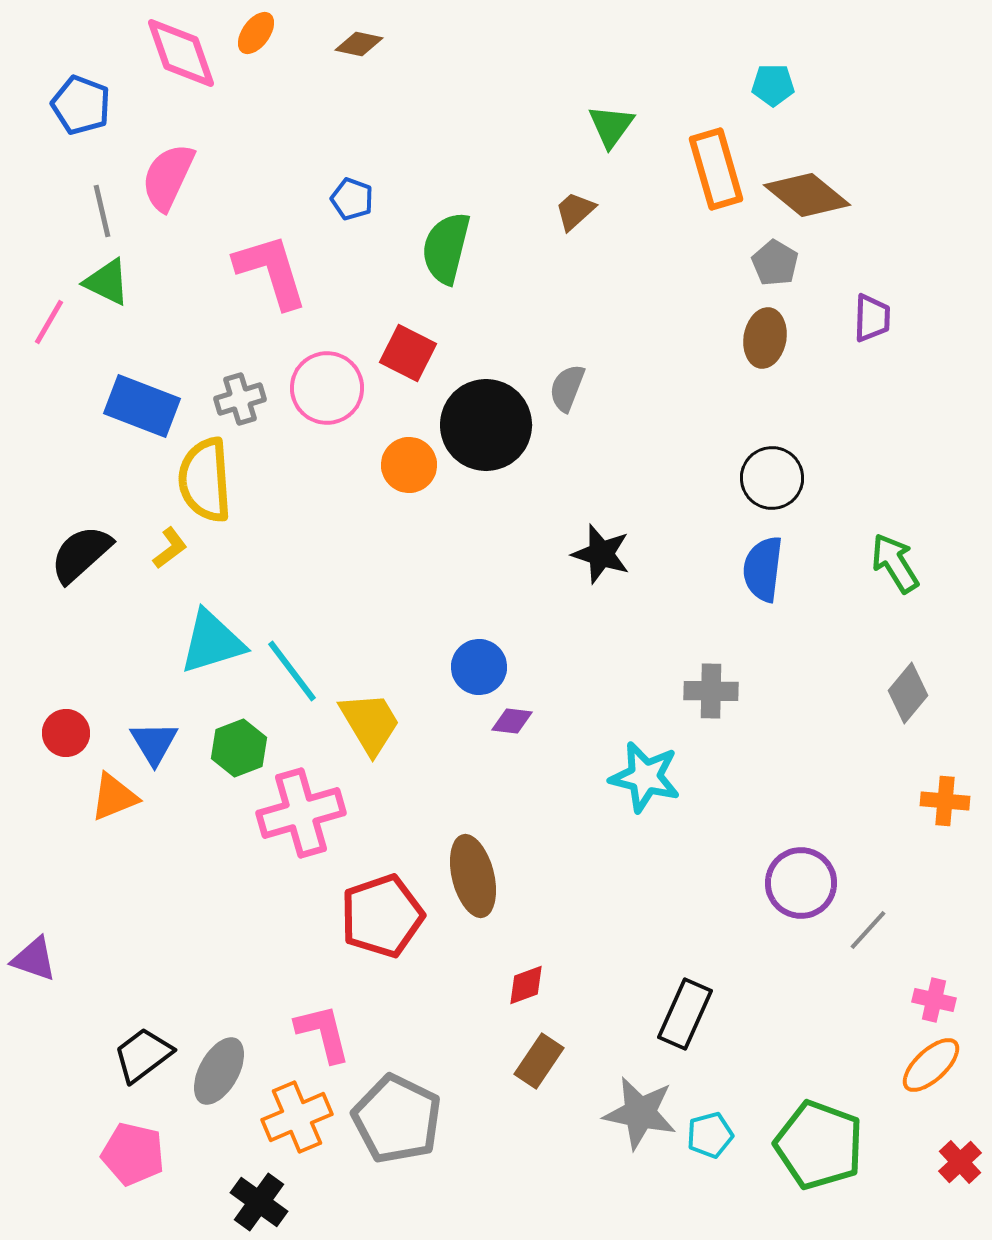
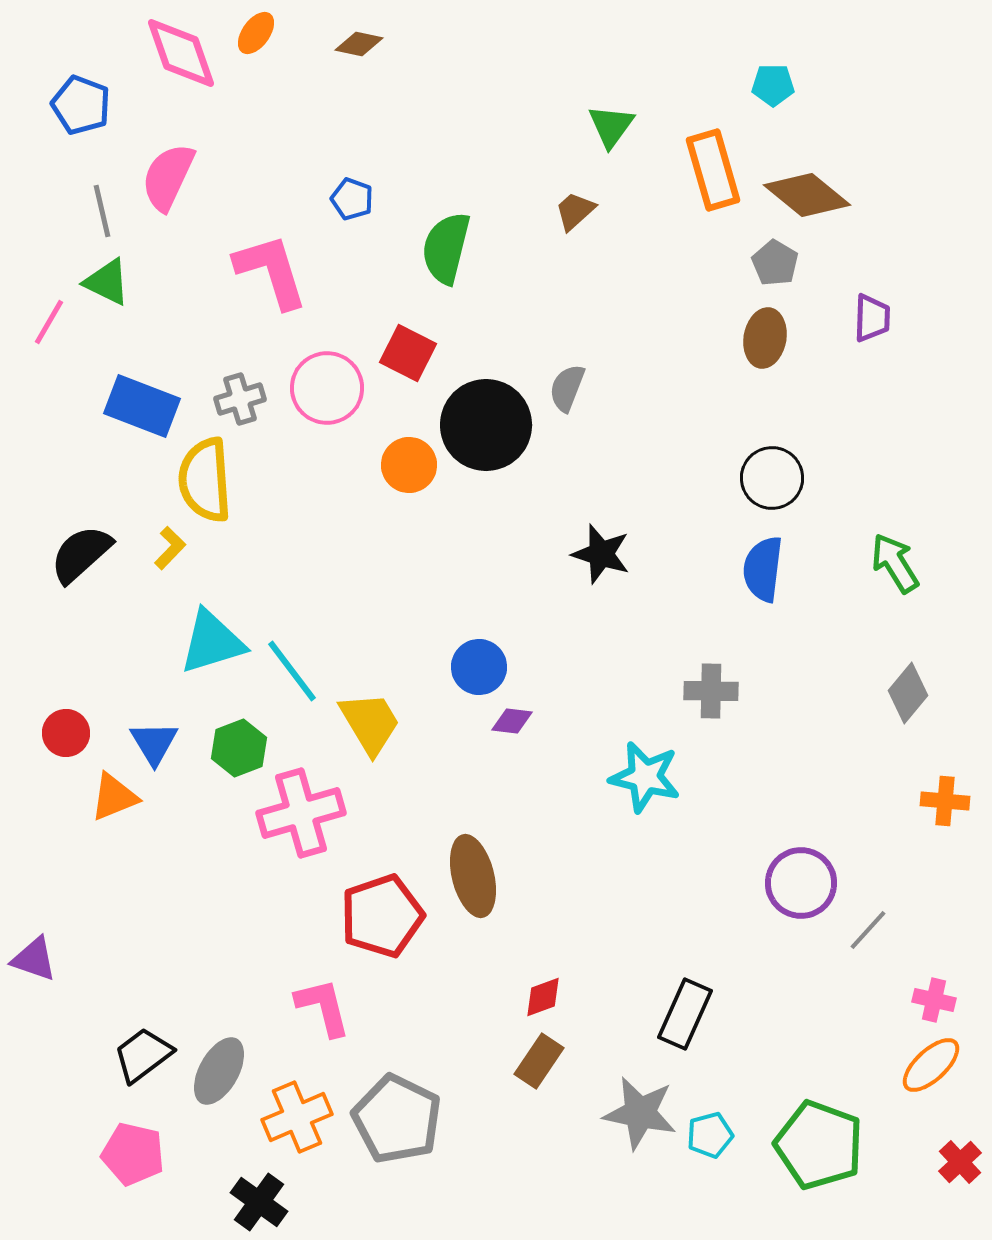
orange rectangle at (716, 169): moved 3 px left, 1 px down
yellow L-shape at (170, 548): rotated 9 degrees counterclockwise
red diamond at (526, 985): moved 17 px right, 12 px down
pink L-shape at (323, 1033): moved 26 px up
